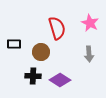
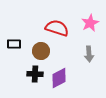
pink star: rotated 18 degrees clockwise
red semicircle: rotated 55 degrees counterclockwise
brown circle: moved 1 px up
black cross: moved 2 px right, 2 px up
purple diamond: moved 1 px left, 2 px up; rotated 60 degrees counterclockwise
